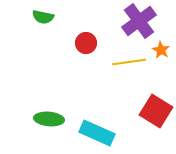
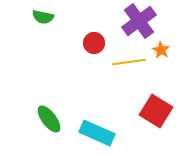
red circle: moved 8 px right
green ellipse: rotated 48 degrees clockwise
